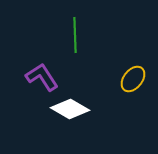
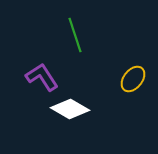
green line: rotated 16 degrees counterclockwise
